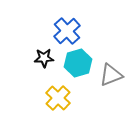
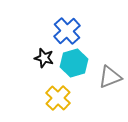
black star: rotated 18 degrees clockwise
cyan hexagon: moved 4 px left
gray triangle: moved 1 px left, 2 px down
